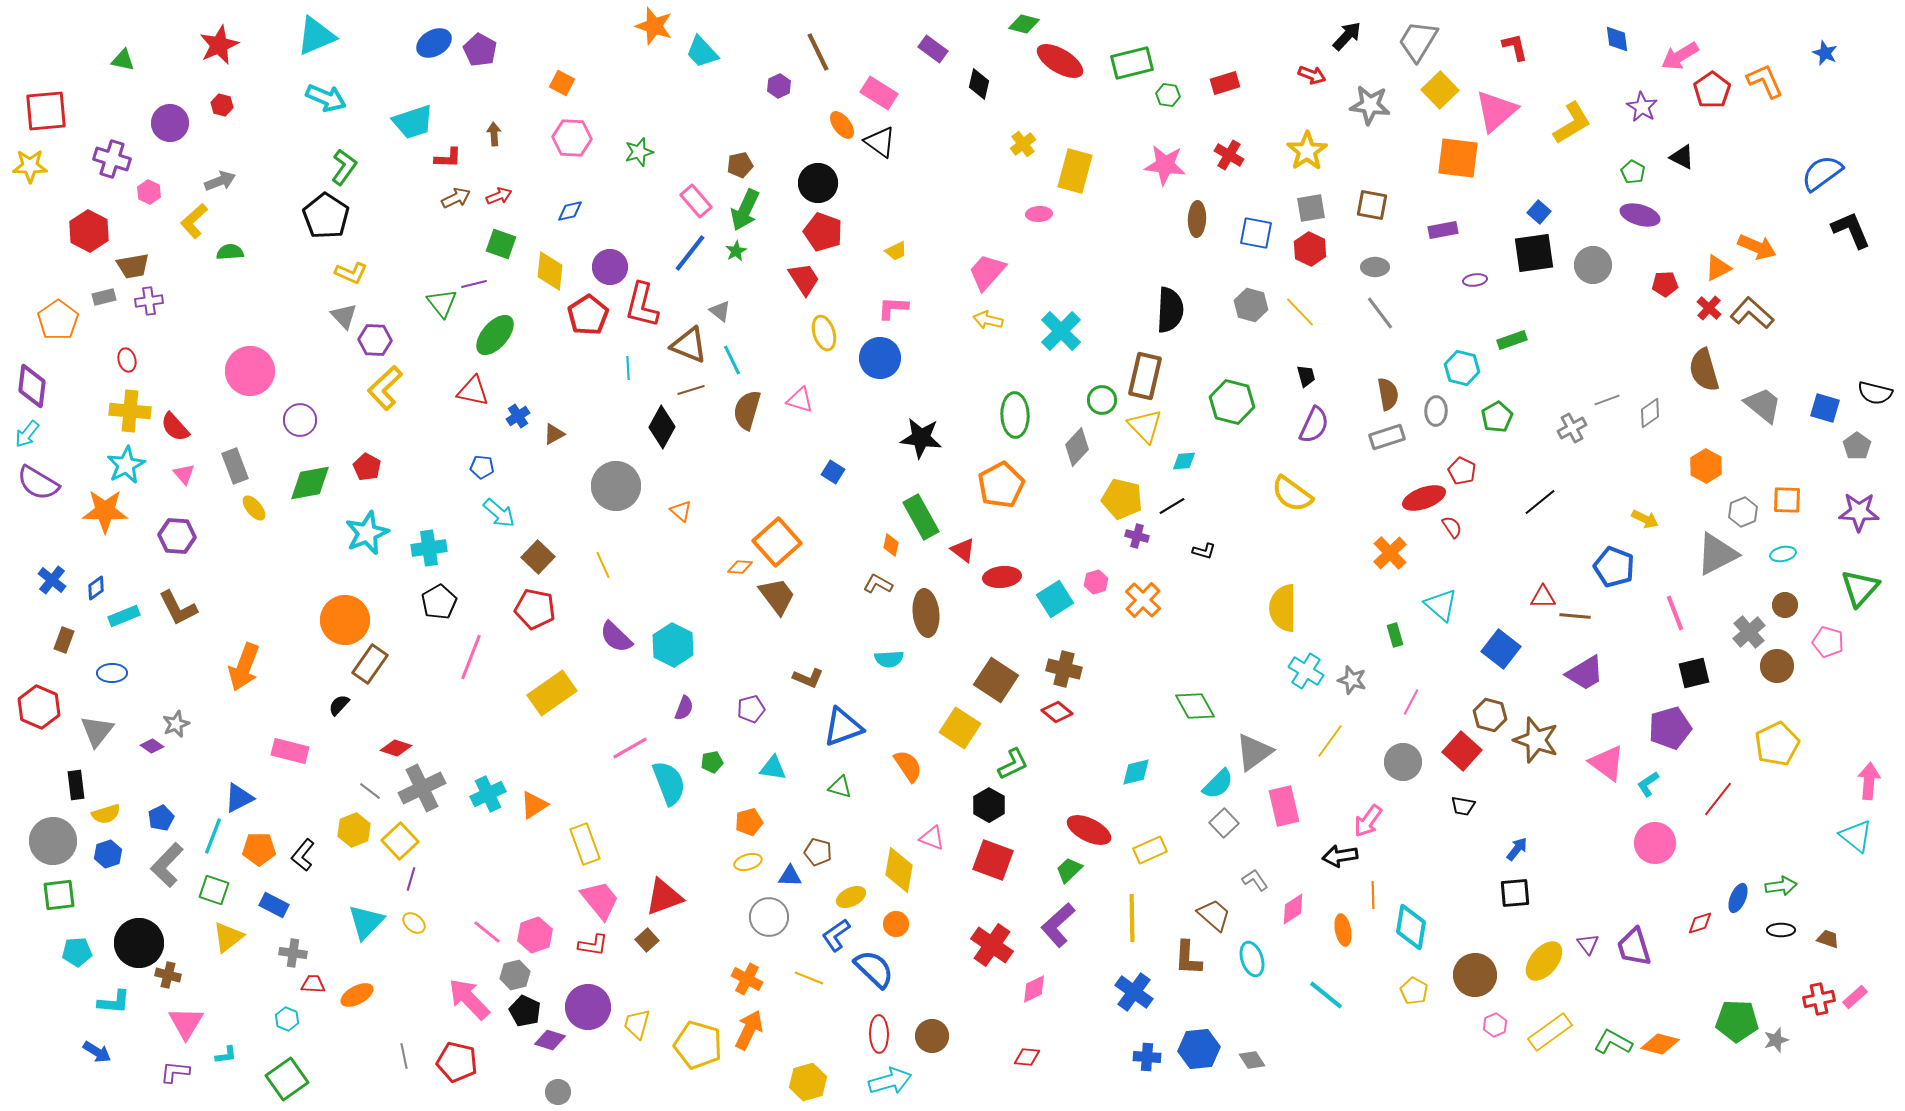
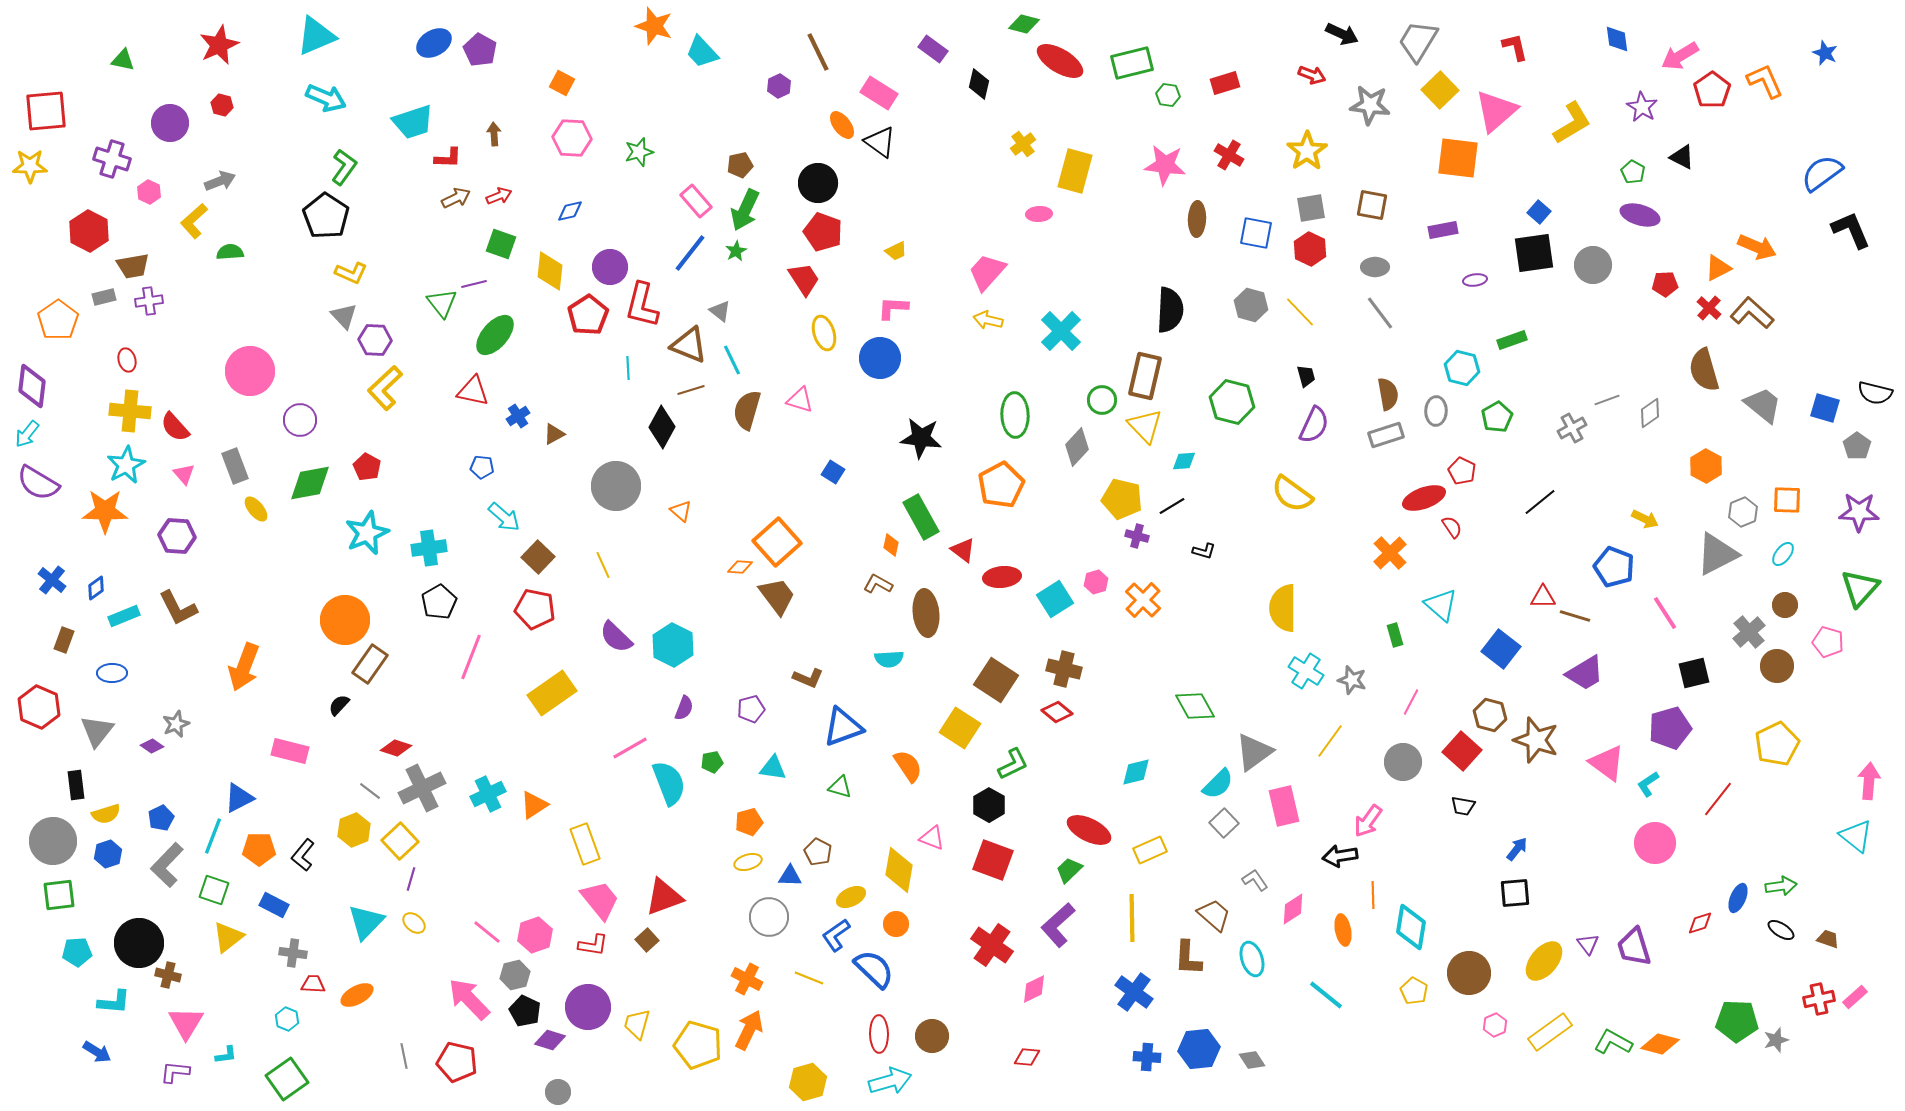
black arrow at (1347, 36): moved 5 px left, 2 px up; rotated 72 degrees clockwise
gray rectangle at (1387, 437): moved 1 px left, 2 px up
yellow ellipse at (254, 508): moved 2 px right, 1 px down
cyan arrow at (499, 513): moved 5 px right, 4 px down
cyan ellipse at (1783, 554): rotated 40 degrees counterclockwise
pink line at (1675, 613): moved 10 px left; rotated 12 degrees counterclockwise
brown line at (1575, 616): rotated 12 degrees clockwise
brown pentagon at (818, 852): rotated 12 degrees clockwise
black ellipse at (1781, 930): rotated 32 degrees clockwise
brown circle at (1475, 975): moved 6 px left, 2 px up
